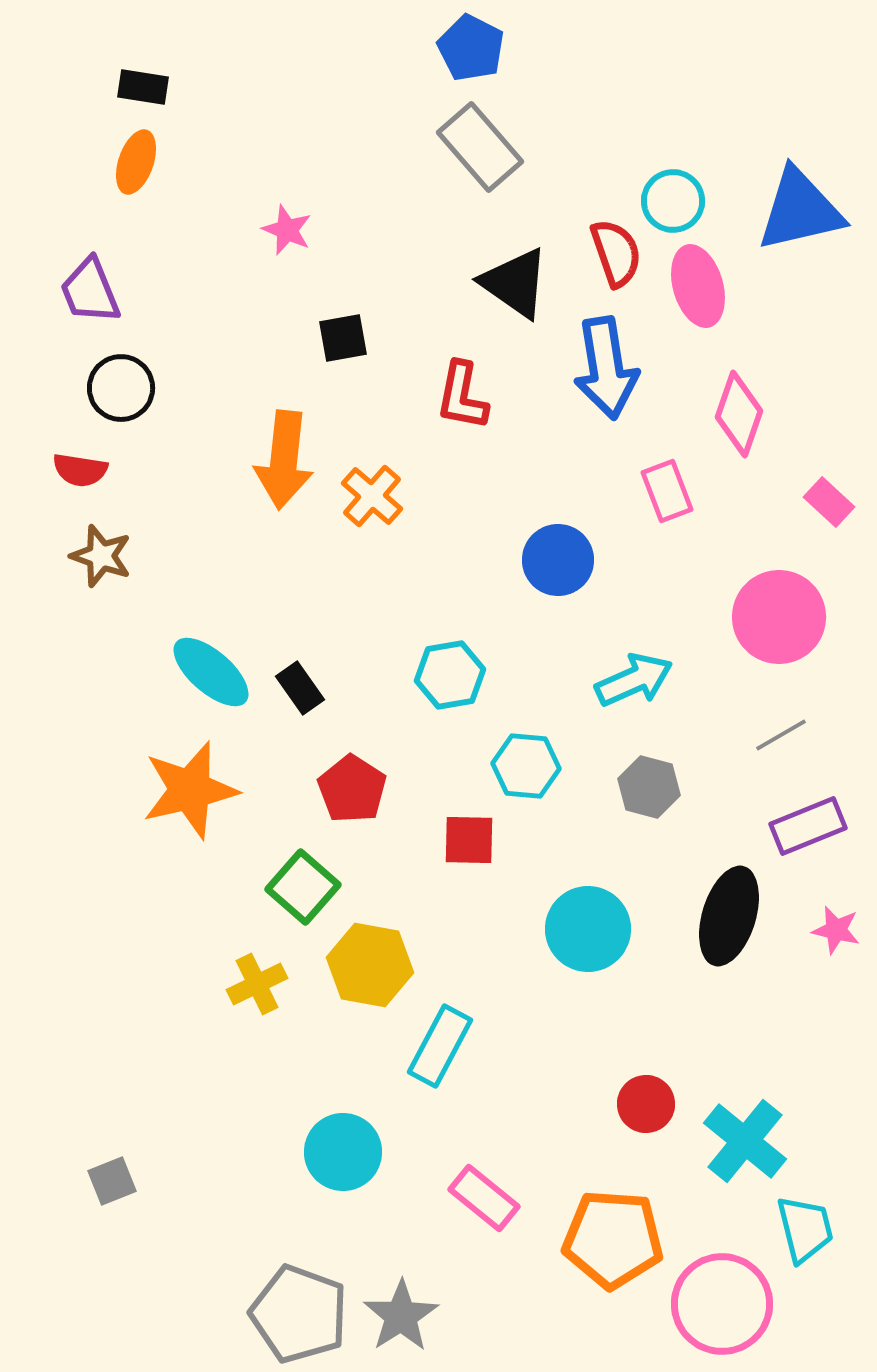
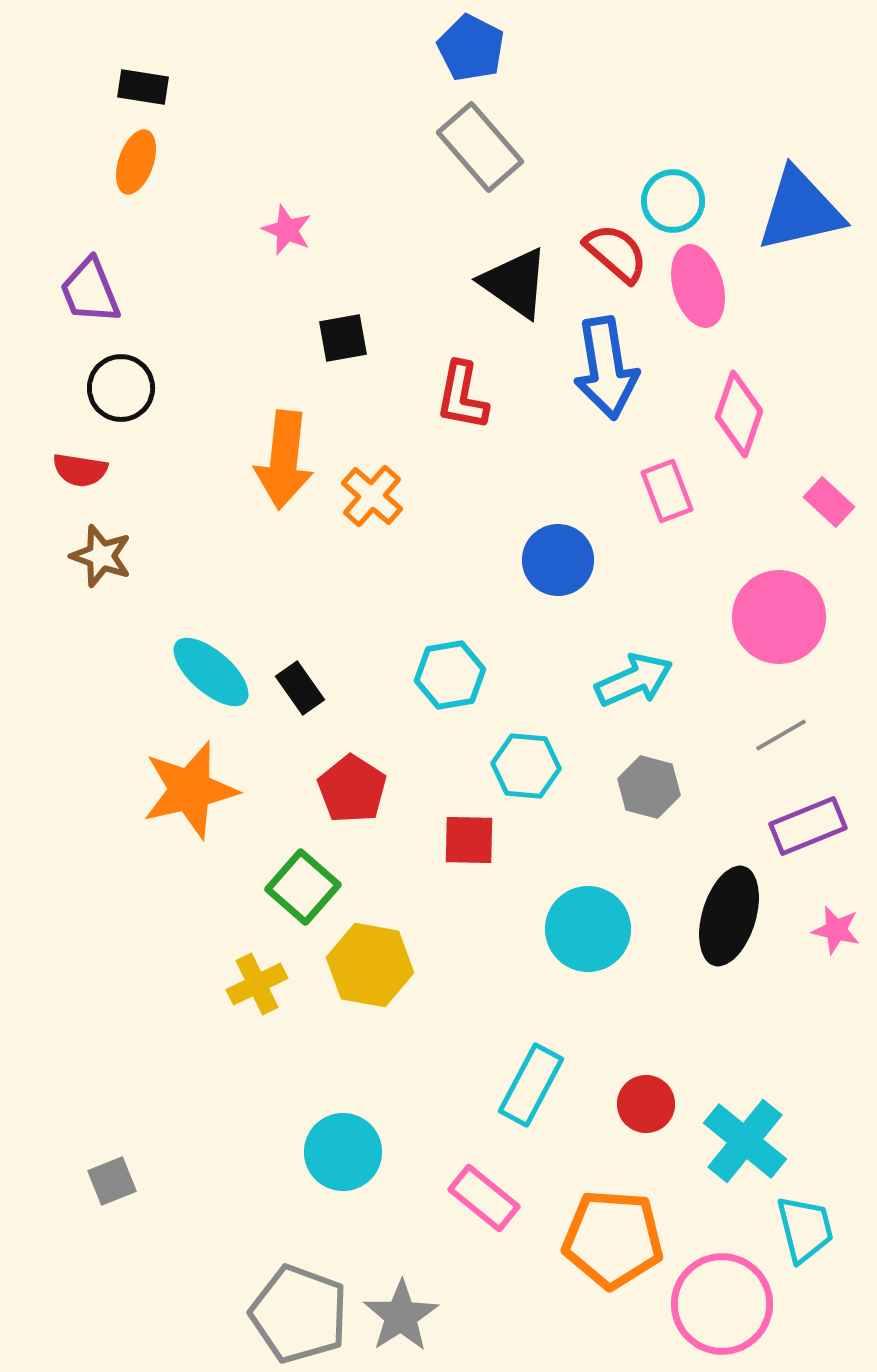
red semicircle at (616, 253): rotated 30 degrees counterclockwise
cyan rectangle at (440, 1046): moved 91 px right, 39 px down
